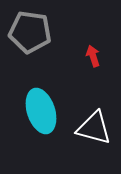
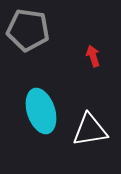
gray pentagon: moved 2 px left, 2 px up
white triangle: moved 4 px left, 2 px down; rotated 24 degrees counterclockwise
